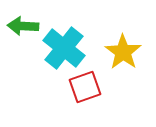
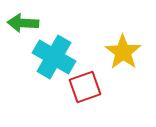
green arrow: moved 3 px up
cyan cross: moved 10 px left, 9 px down; rotated 9 degrees counterclockwise
